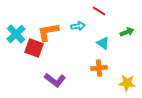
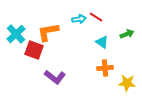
red line: moved 3 px left, 6 px down
cyan arrow: moved 1 px right, 7 px up
green arrow: moved 2 px down
cyan triangle: moved 1 px left, 1 px up
red square: moved 2 px down
orange cross: moved 6 px right
purple L-shape: moved 3 px up
